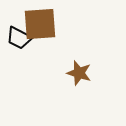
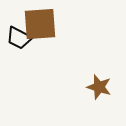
brown star: moved 20 px right, 14 px down
